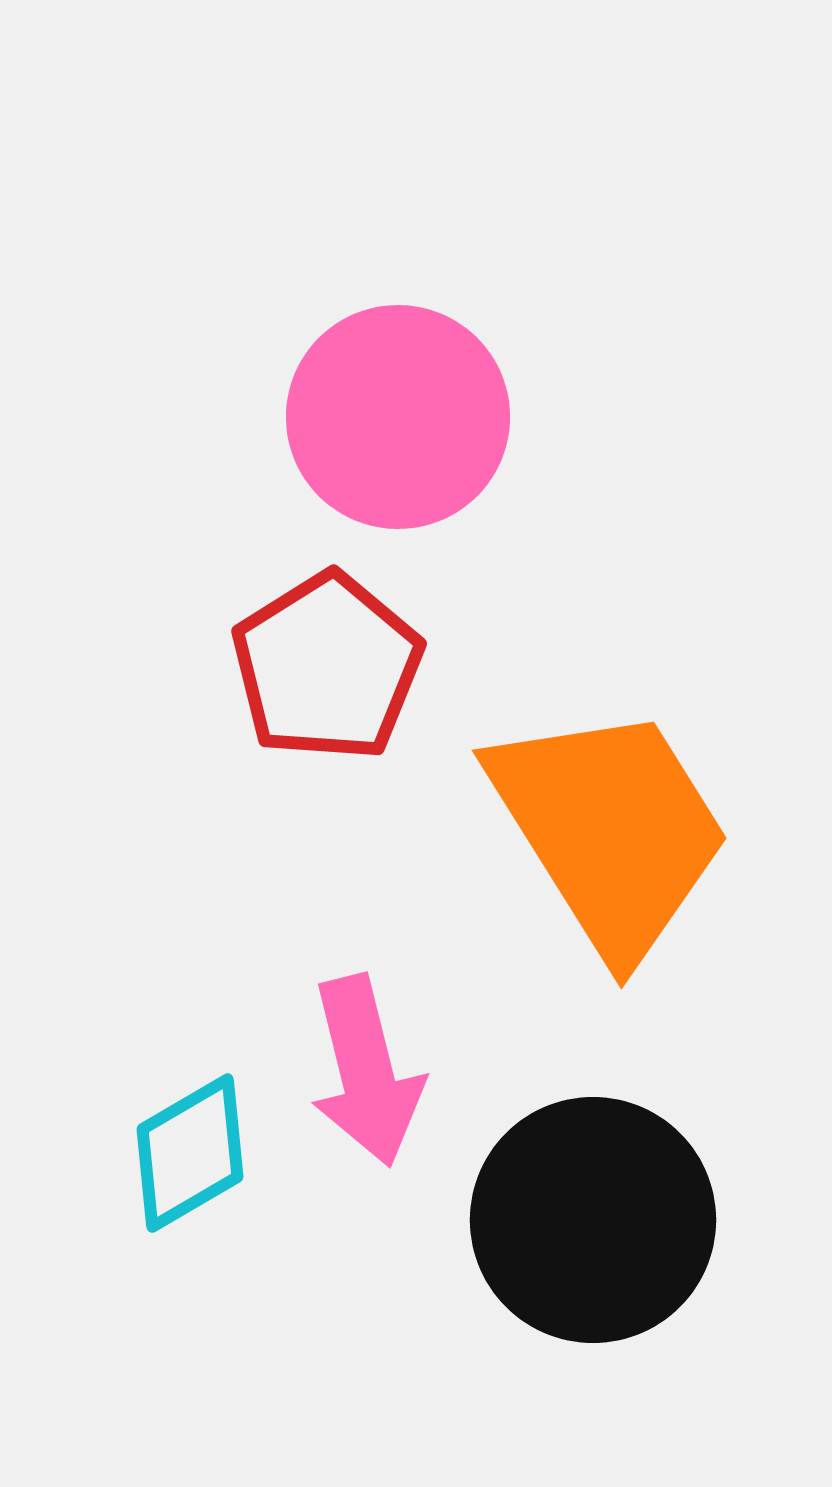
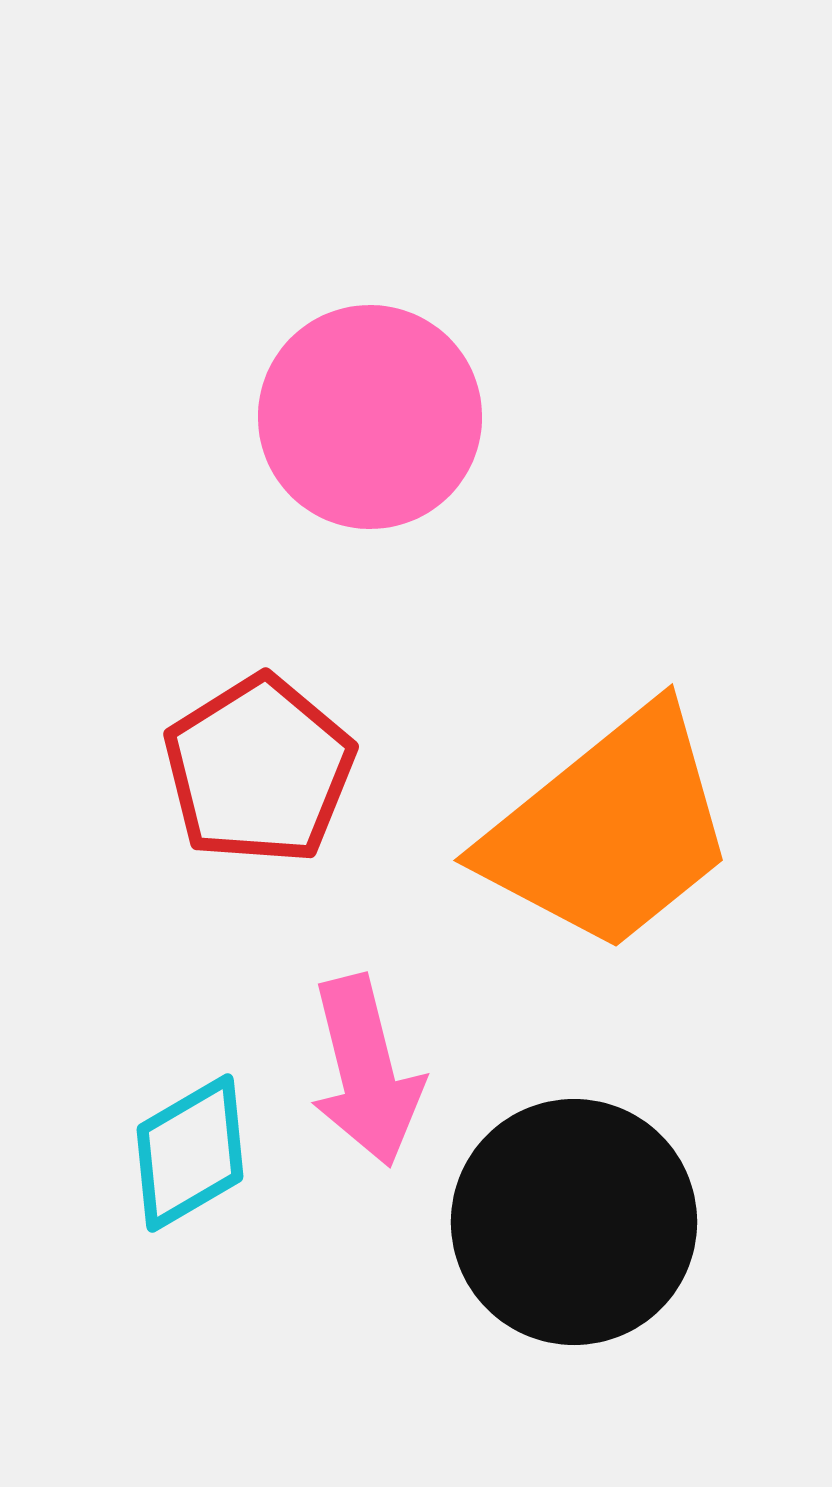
pink circle: moved 28 px left
red pentagon: moved 68 px left, 103 px down
orange trapezoid: rotated 83 degrees clockwise
black circle: moved 19 px left, 2 px down
